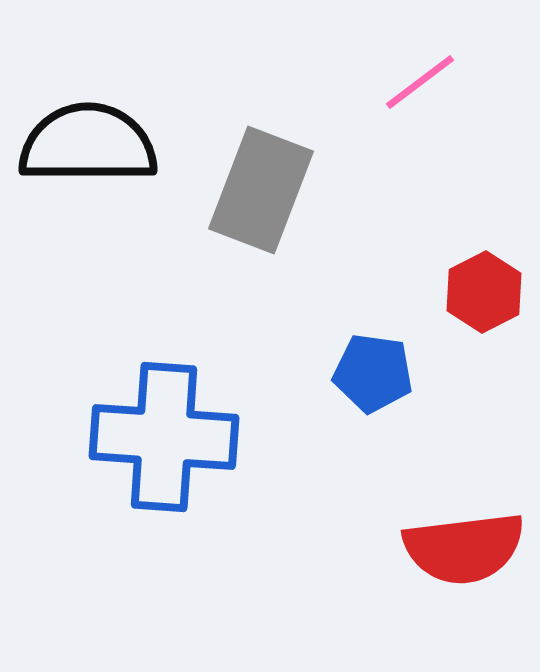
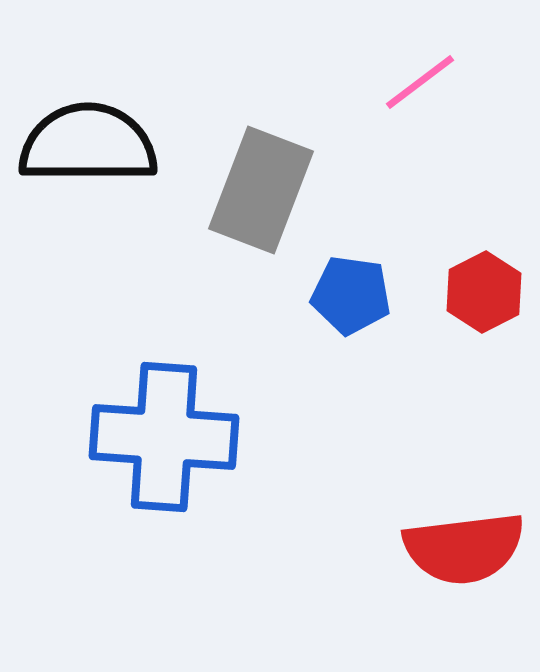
blue pentagon: moved 22 px left, 78 px up
